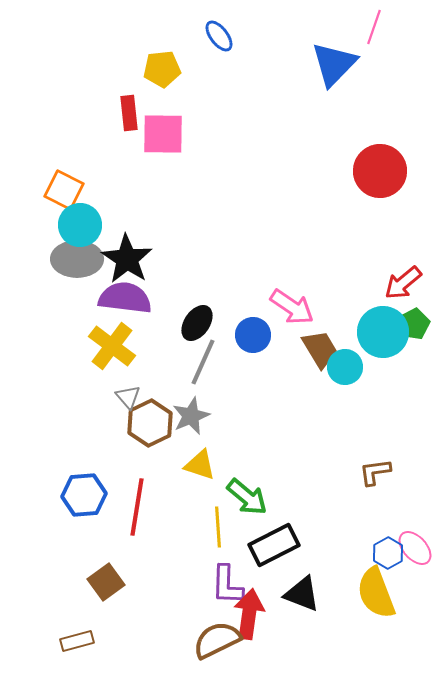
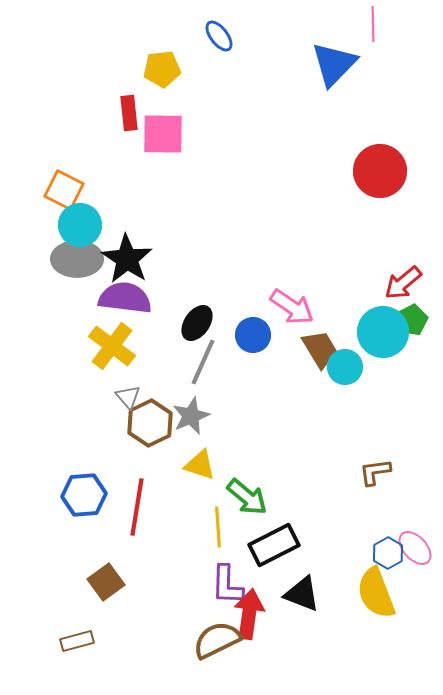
pink line at (374, 27): moved 1 px left, 3 px up; rotated 20 degrees counterclockwise
green pentagon at (414, 324): moved 2 px left, 4 px up
